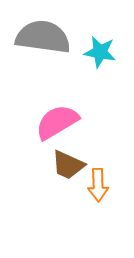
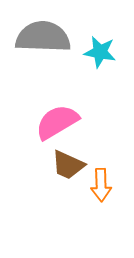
gray semicircle: rotated 6 degrees counterclockwise
orange arrow: moved 3 px right
